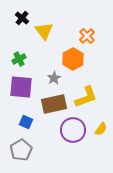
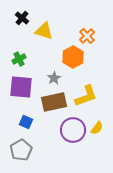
yellow triangle: rotated 36 degrees counterclockwise
orange hexagon: moved 2 px up
yellow L-shape: moved 1 px up
brown rectangle: moved 2 px up
yellow semicircle: moved 4 px left, 1 px up
